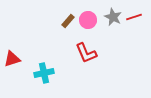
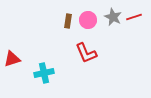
brown rectangle: rotated 32 degrees counterclockwise
